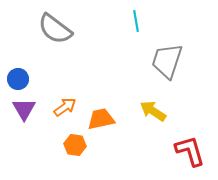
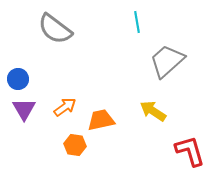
cyan line: moved 1 px right, 1 px down
gray trapezoid: rotated 30 degrees clockwise
orange trapezoid: moved 1 px down
